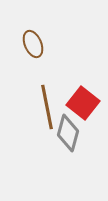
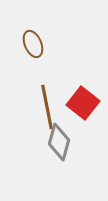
gray diamond: moved 9 px left, 9 px down
